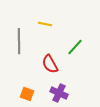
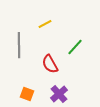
yellow line: rotated 40 degrees counterclockwise
gray line: moved 4 px down
purple cross: moved 1 px down; rotated 24 degrees clockwise
